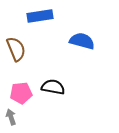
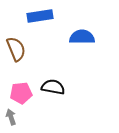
blue semicircle: moved 4 px up; rotated 15 degrees counterclockwise
